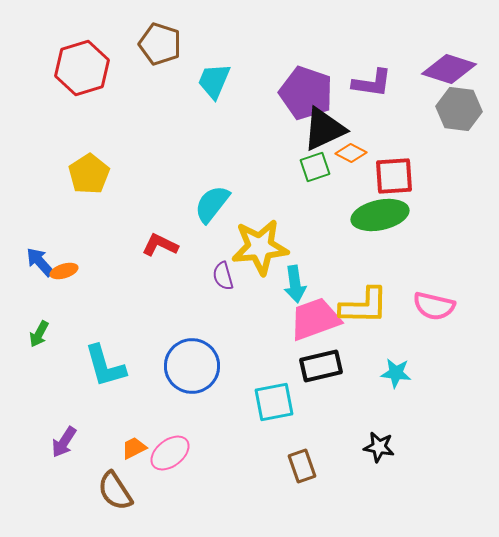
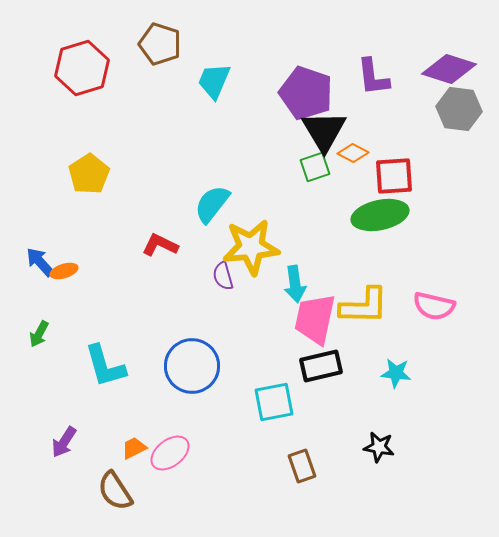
purple L-shape: moved 1 px right, 6 px up; rotated 75 degrees clockwise
black triangle: moved 2 px down; rotated 36 degrees counterclockwise
orange diamond: moved 2 px right
yellow star: moved 9 px left
pink trapezoid: rotated 58 degrees counterclockwise
